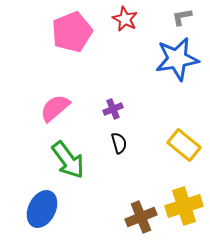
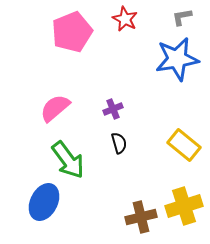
blue ellipse: moved 2 px right, 7 px up
brown cross: rotated 8 degrees clockwise
